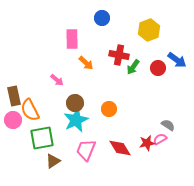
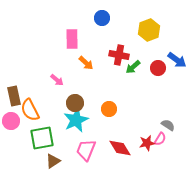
green arrow: rotated 14 degrees clockwise
pink circle: moved 2 px left, 1 px down
pink semicircle: rotated 152 degrees clockwise
